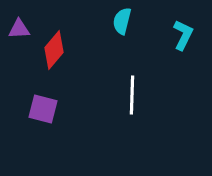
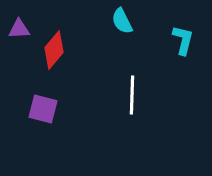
cyan semicircle: rotated 40 degrees counterclockwise
cyan L-shape: moved 5 px down; rotated 12 degrees counterclockwise
